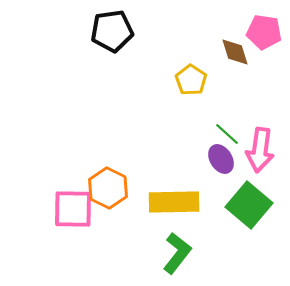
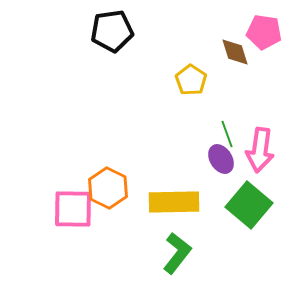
green line: rotated 28 degrees clockwise
